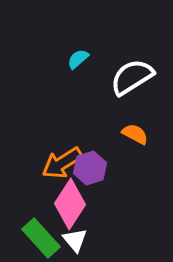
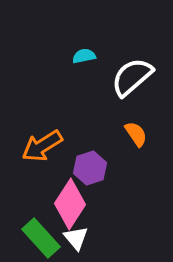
cyan semicircle: moved 6 px right, 3 px up; rotated 30 degrees clockwise
white semicircle: rotated 9 degrees counterclockwise
orange semicircle: moved 1 px right; rotated 28 degrees clockwise
orange arrow: moved 20 px left, 17 px up
white triangle: moved 1 px right, 2 px up
